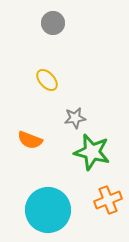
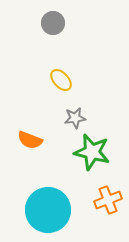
yellow ellipse: moved 14 px right
